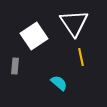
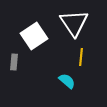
yellow line: rotated 18 degrees clockwise
gray rectangle: moved 1 px left, 4 px up
cyan semicircle: moved 8 px right, 2 px up
